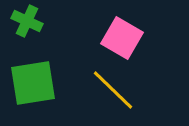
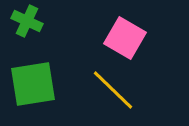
pink square: moved 3 px right
green square: moved 1 px down
